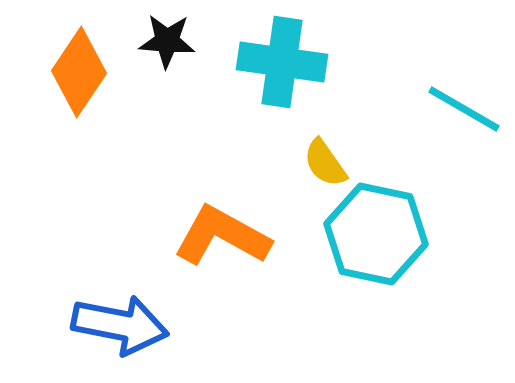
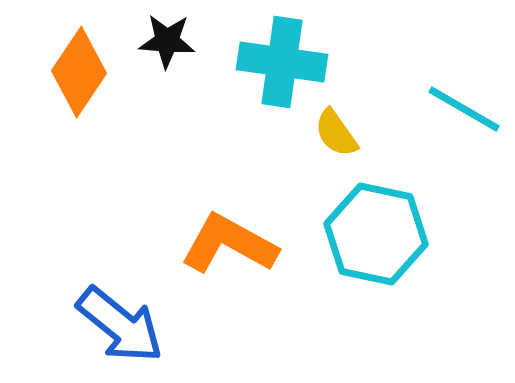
yellow semicircle: moved 11 px right, 30 px up
orange L-shape: moved 7 px right, 8 px down
blue arrow: rotated 28 degrees clockwise
